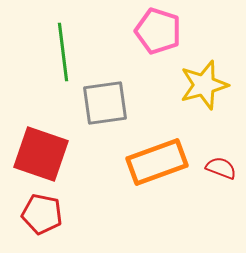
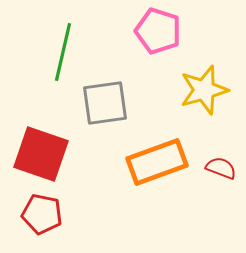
green line: rotated 20 degrees clockwise
yellow star: moved 5 px down
